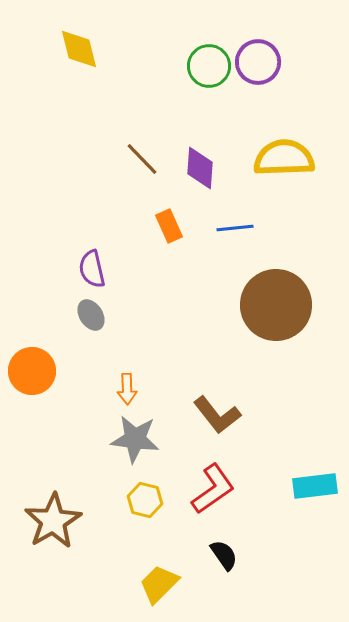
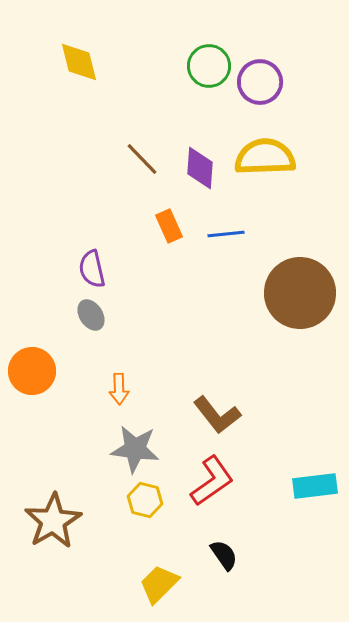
yellow diamond: moved 13 px down
purple circle: moved 2 px right, 20 px down
yellow semicircle: moved 19 px left, 1 px up
blue line: moved 9 px left, 6 px down
brown circle: moved 24 px right, 12 px up
orange arrow: moved 8 px left
gray star: moved 10 px down
red L-shape: moved 1 px left, 8 px up
